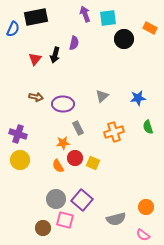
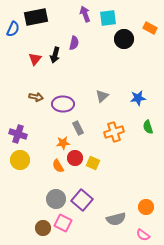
pink square: moved 2 px left, 3 px down; rotated 12 degrees clockwise
